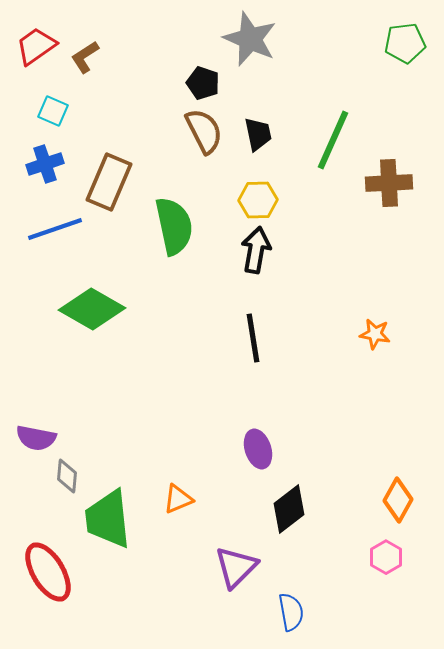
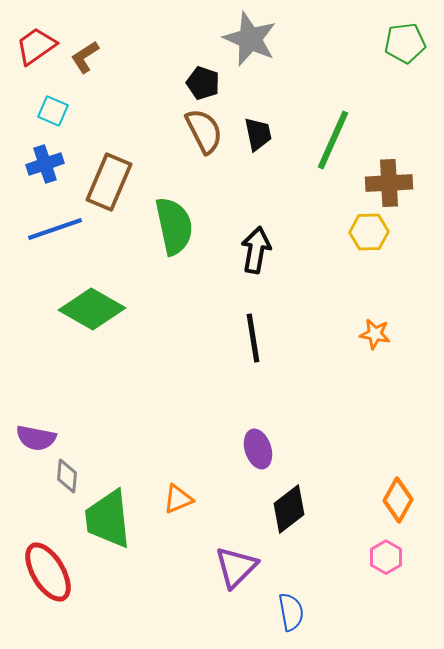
yellow hexagon: moved 111 px right, 32 px down
